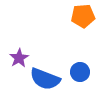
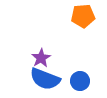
purple star: moved 22 px right
blue circle: moved 9 px down
